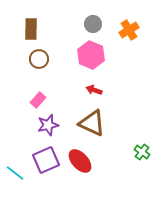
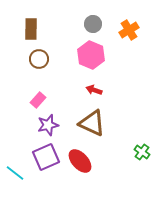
purple square: moved 3 px up
